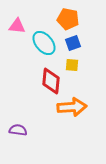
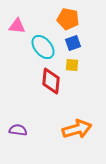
cyan ellipse: moved 1 px left, 4 px down
orange arrow: moved 5 px right, 22 px down; rotated 12 degrees counterclockwise
